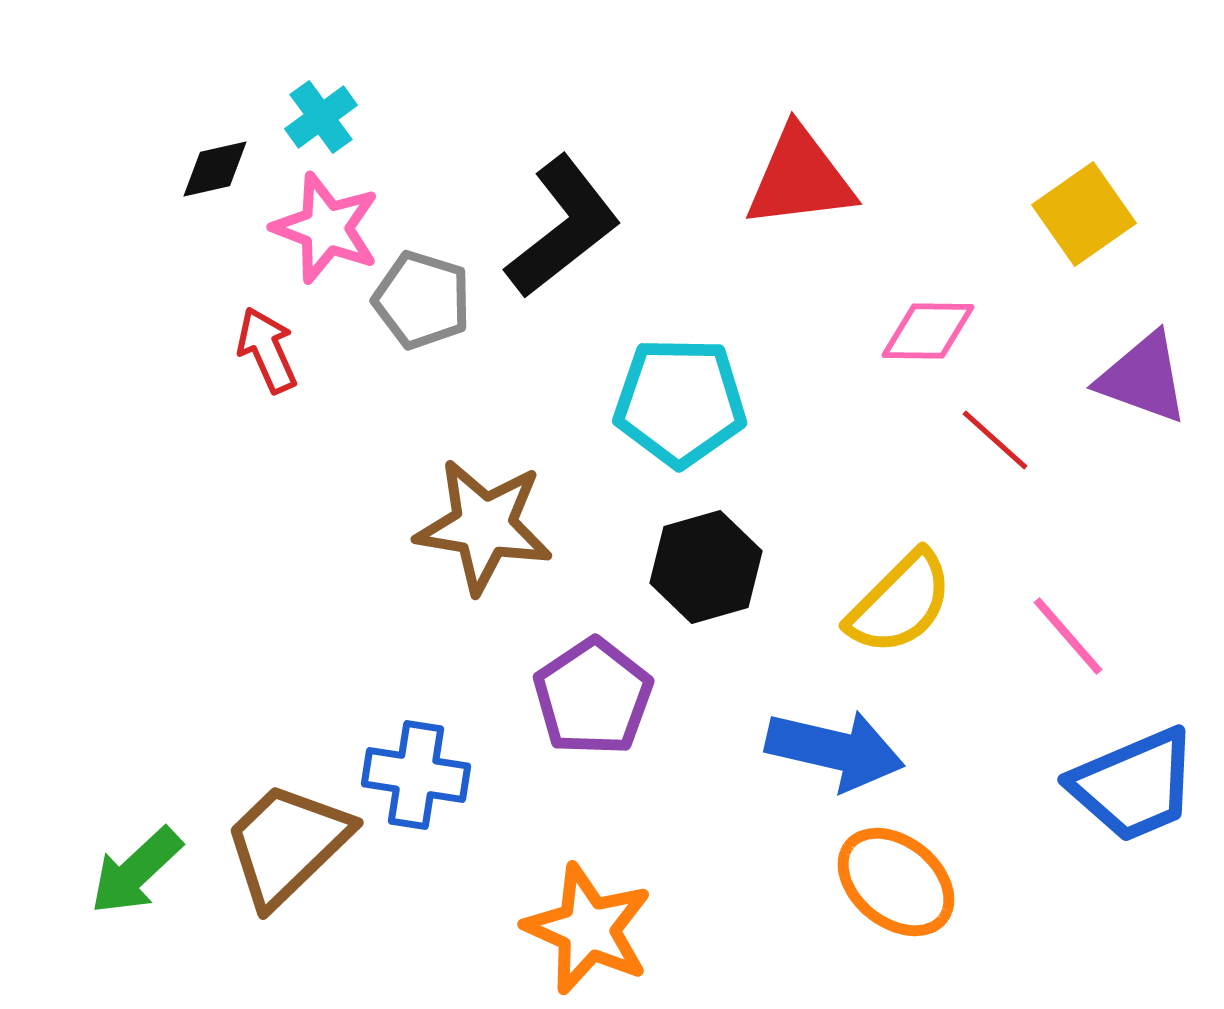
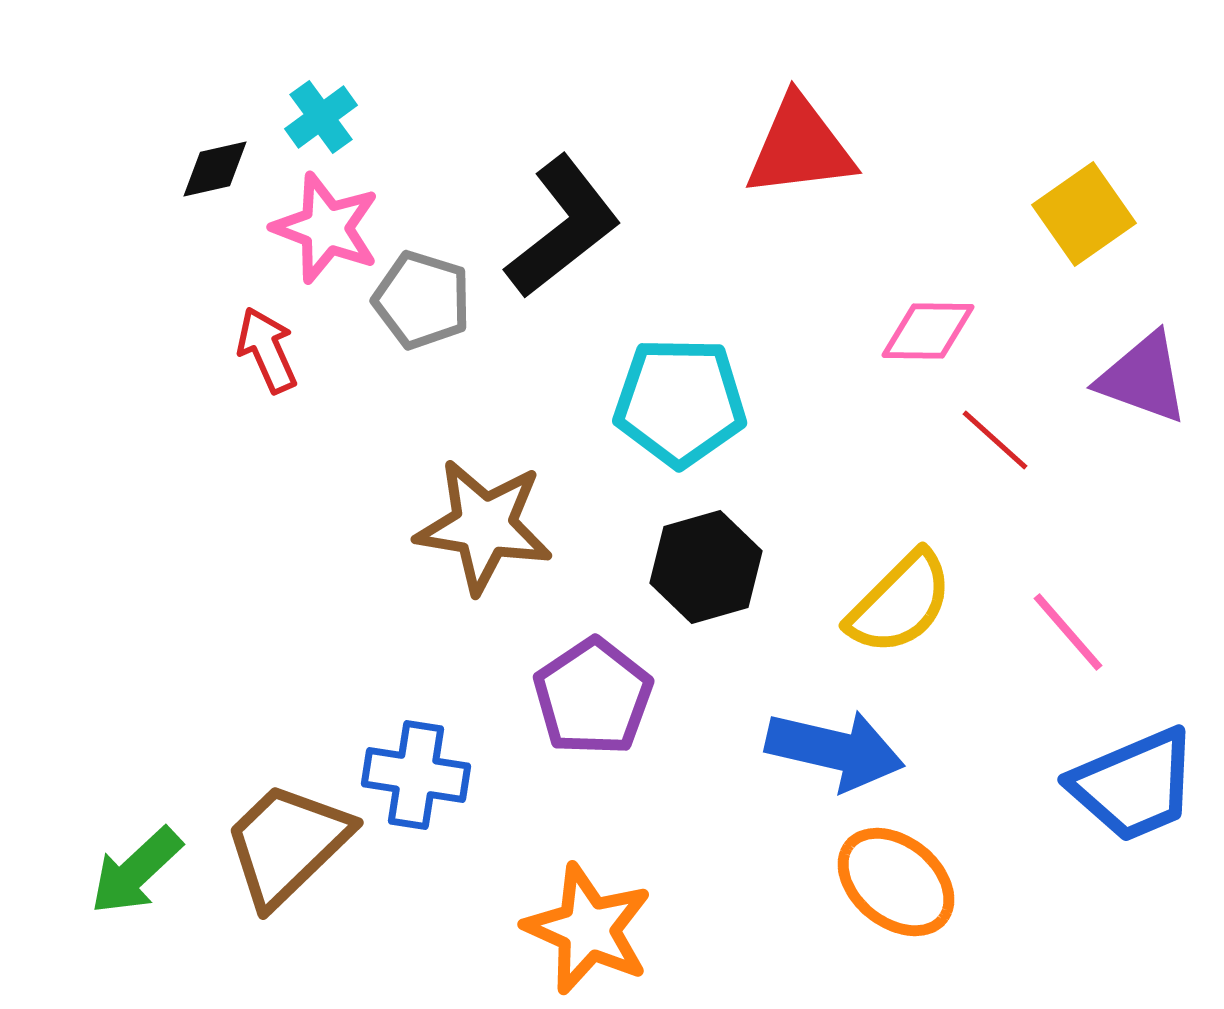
red triangle: moved 31 px up
pink line: moved 4 px up
